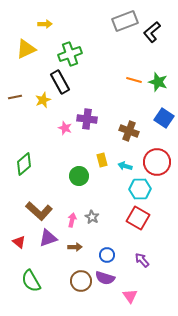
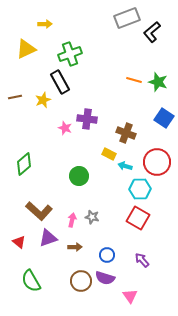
gray rectangle: moved 2 px right, 3 px up
brown cross: moved 3 px left, 2 px down
yellow rectangle: moved 7 px right, 6 px up; rotated 48 degrees counterclockwise
gray star: rotated 16 degrees counterclockwise
